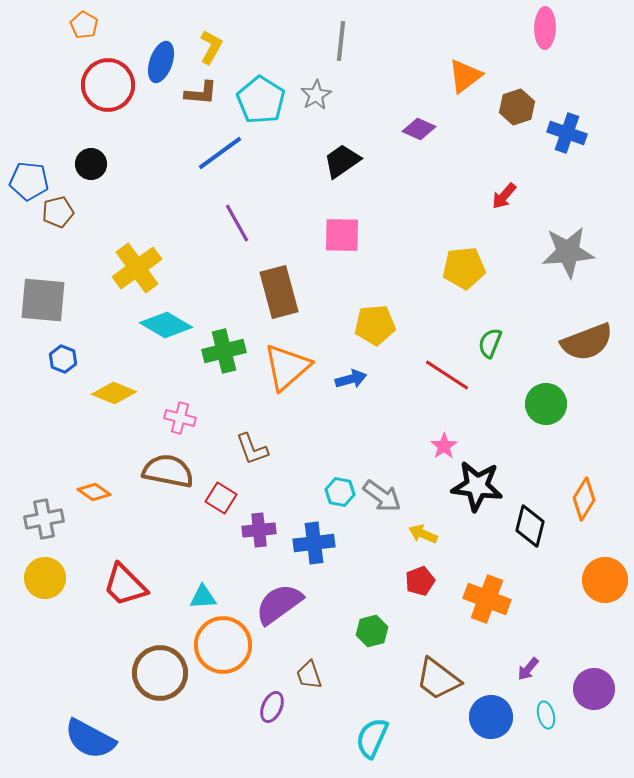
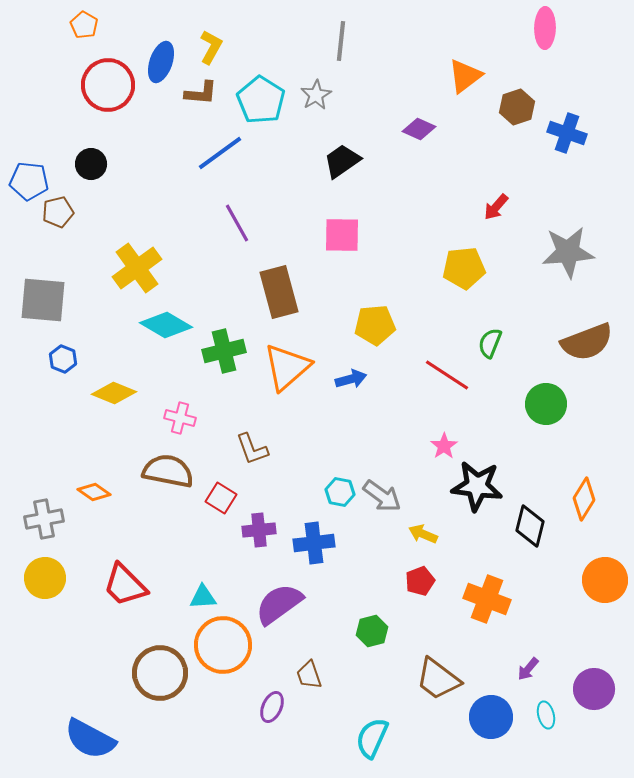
red arrow at (504, 196): moved 8 px left, 11 px down
